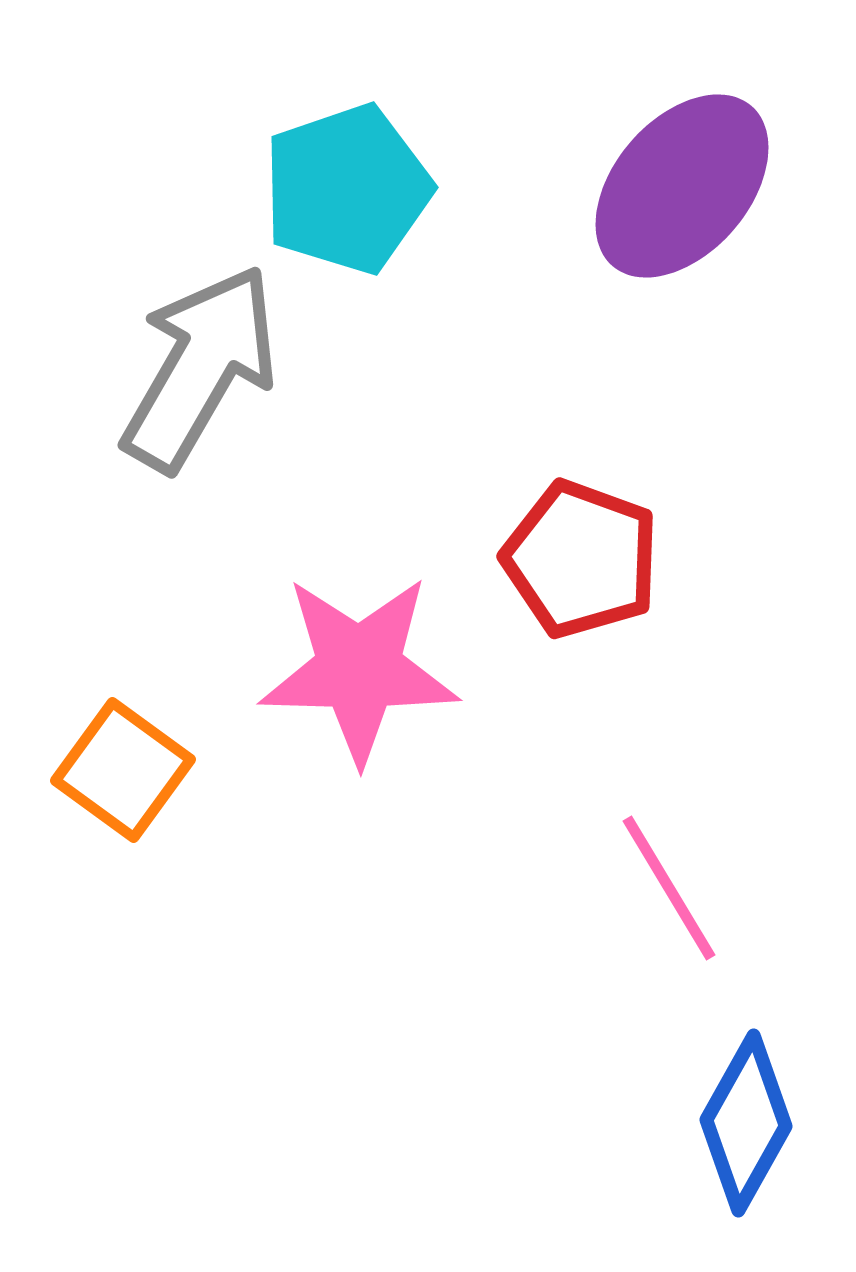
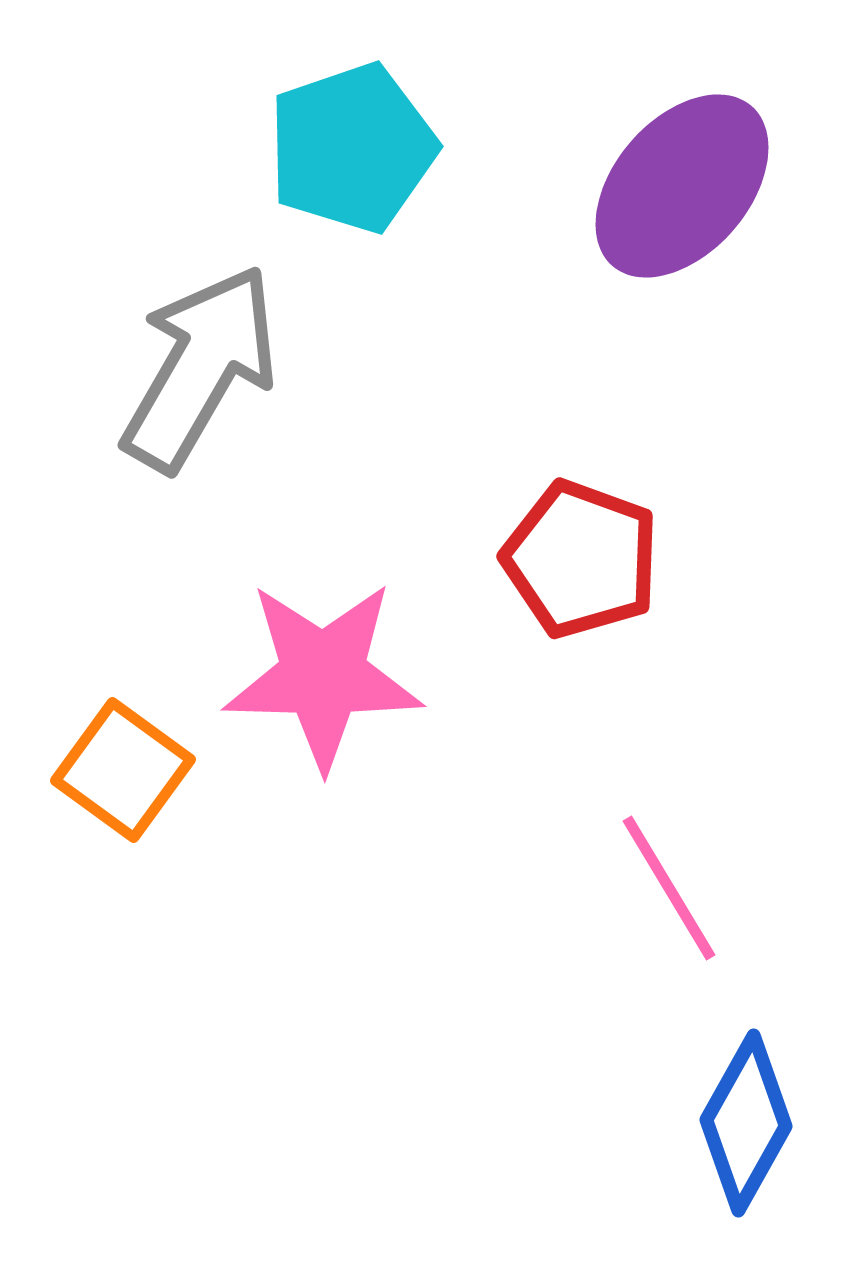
cyan pentagon: moved 5 px right, 41 px up
pink star: moved 36 px left, 6 px down
